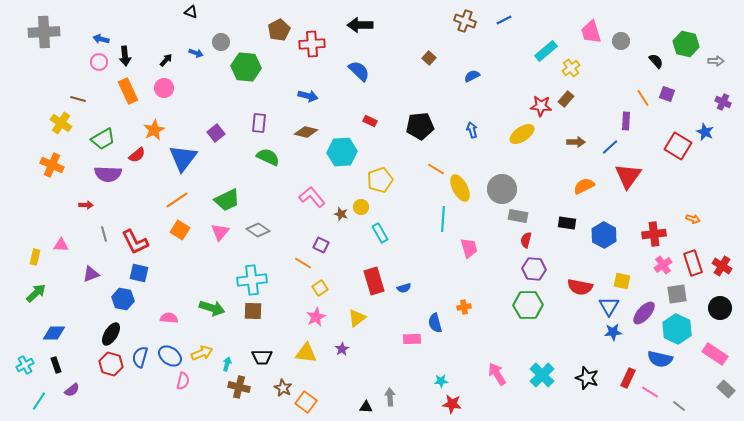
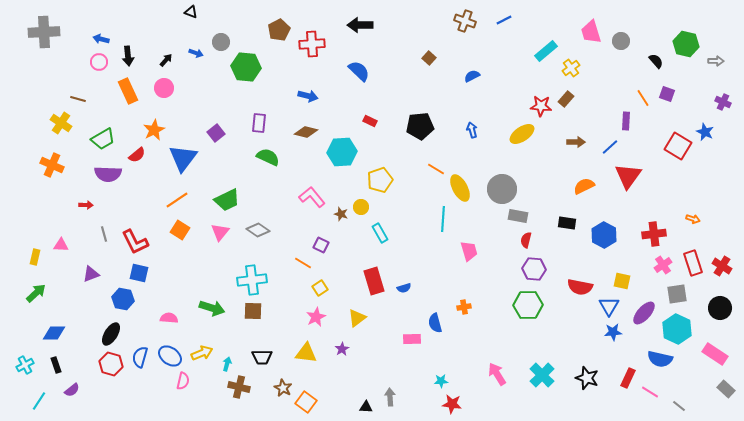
black arrow at (125, 56): moved 3 px right
pink trapezoid at (469, 248): moved 3 px down
